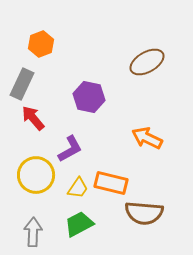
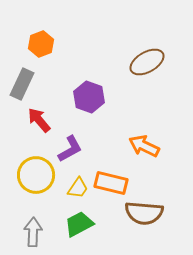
purple hexagon: rotated 8 degrees clockwise
red arrow: moved 6 px right, 2 px down
orange arrow: moved 3 px left, 8 px down
